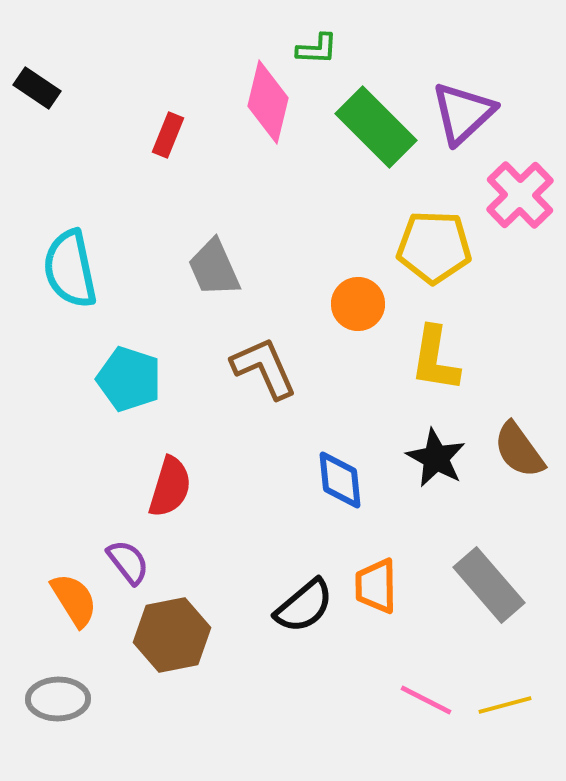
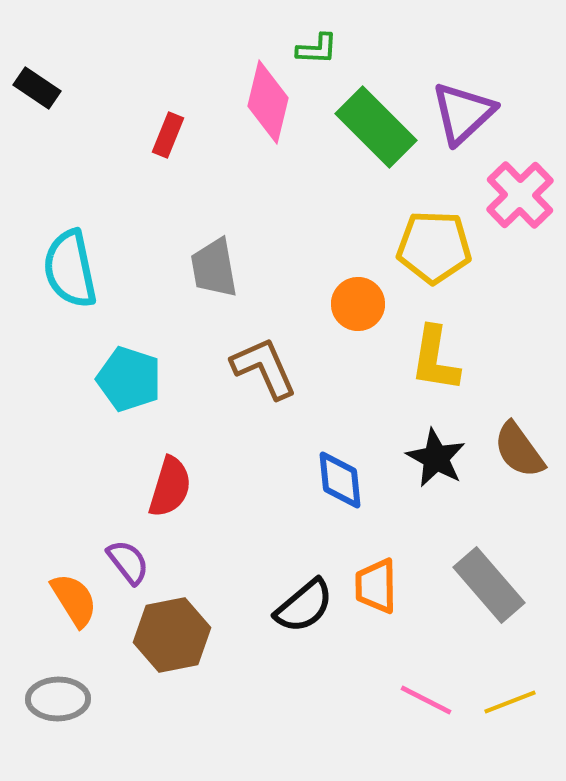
gray trapezoid: rotated 14 degrees clockwise
yellow line: moved 5 px right, 3 px up; rotated 6 degrees counterclockwise
